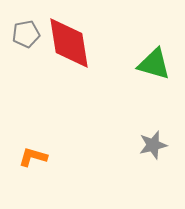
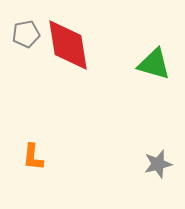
red diamond: moved 1 px left, 2 px down
gray star: moved 5 px right, 19 px down
orange L-shape: rotated 100 degrees counterclockwise
